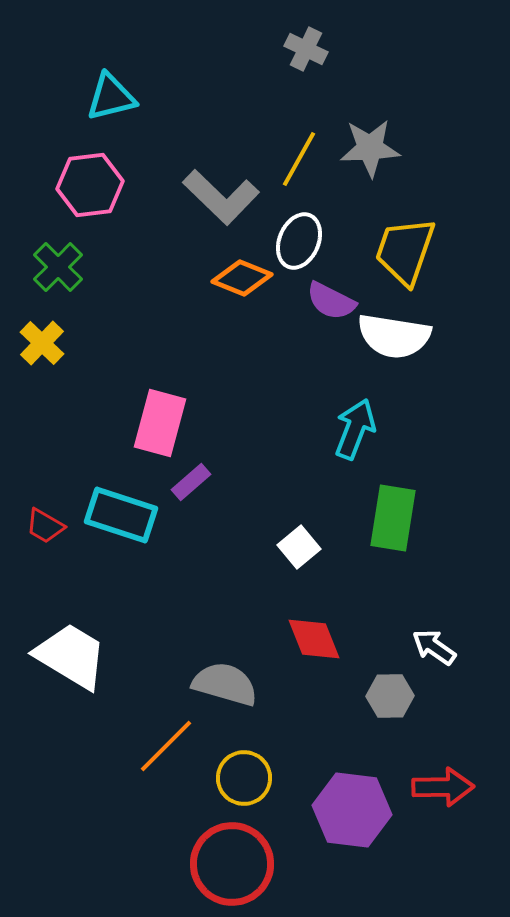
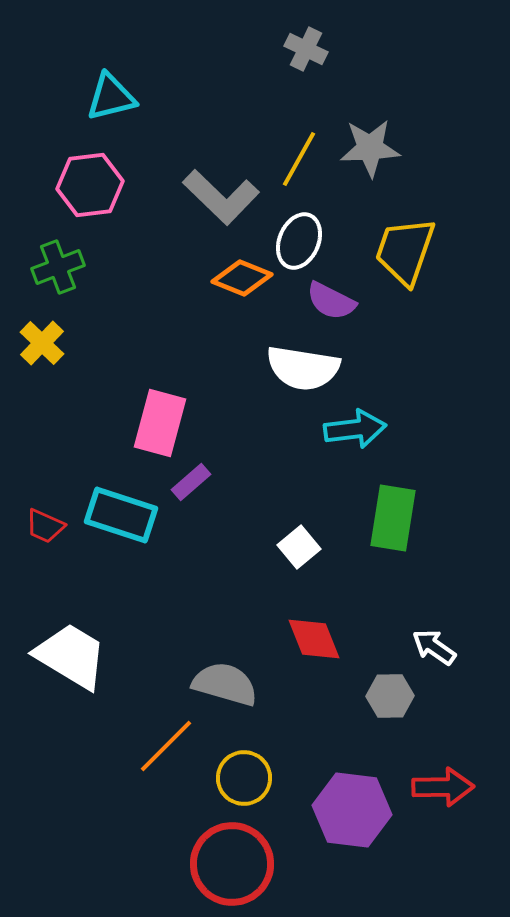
green cross: rotated 24 degrees clockwise
white semicircle: moved 91 px left, 32 px down
cyan arrow: rotated 62 degrees clockwise
red trapezoid: rotated 6 degrees counterclockwise
